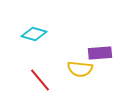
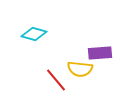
red line: moved 16 px right
